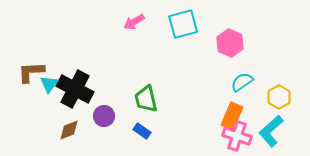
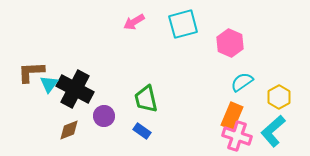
cyan L-shape: moved 2 px right
